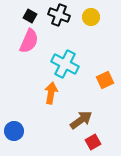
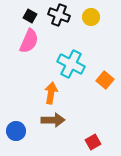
cyan cross: moved 6 px right
orange square: rotated 24 degrees counterclockwise
brown arrow: moved 28 px left; rotated 35 degrees clockwise
blue circle: moved 2 px right
